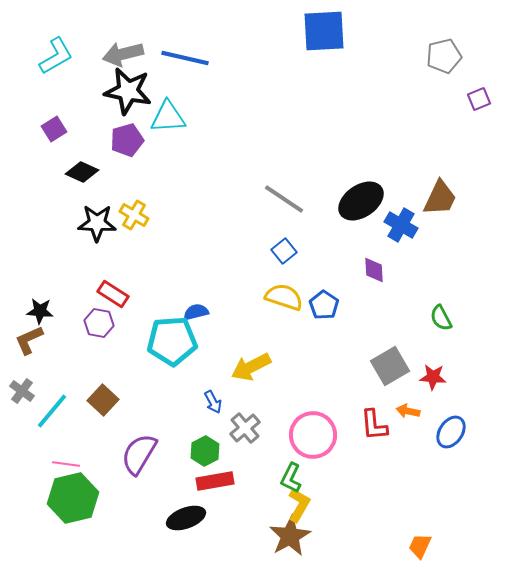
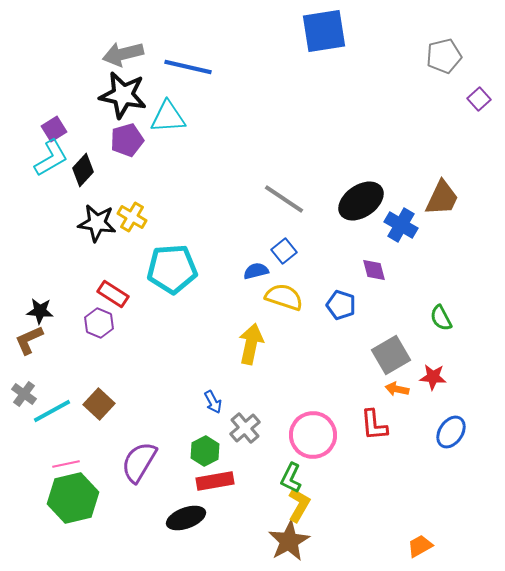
blue square at (324, 31): rotated 6 degrees counterclockwise
cyan L-shape at (56, 56): moved 5 px left, 102 px down
blue line at (185, 58): moved 3 px right, 9 px down
black star at (128, 91): moved 5 px left, 4 px down
purple square at (479, 99): rotated 20 degrees counterclockwise
black diamond at (82, 172): moved 1 px right, 2 px up; rotated 72 degrees counterclockwise
brown trapezoid at (440, 198): moved 2 px right
yellow cross at (134, 215): moved 2 px left, 2 px down
black star at (97, 223): rotated 6 degrees clockwise
purple diamond at (374, 270): rotated 12 degrees counterclockwise
blue pentagon at (324, 305): moved 17 px right; rotated 16 degrees counterclockwise
blue semicircle at (196, 312): moved 60 px right, 41 px up
purple hexagon at (99, 323): rotated 12 degrees clockwise
cyan pentagon at (172, 341): moved 72 px up
gray square at (390, 366): moved 1 px right, 11 px up
yellow arrow at (251, 367): moved 23 px up; rotated 129 degrees clockwise
gray cross at (22, 391): moved 2 px right, 3 px down
brown square at (103, 400): moved 4 px left, 4 px down
cyan line at (52, 411): rotated 21 degrees clockwise
orange arrow at (408, 411): moved 11 px left, 22 px up
purple semicircle at (139, 454): moved 8 px down
pink line at (66, 464): rotated 20 degrees counterclockwise
brown star at (290, 536): moved 1 px left, 5 px down
orange trapezoid at (420, 546): rotated 36 degrees clockwise
